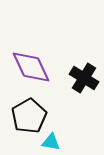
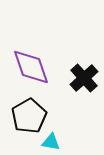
purple diamond: rotated 6 degrees clockwise
black cross: rotated 16 degrees clockwise
